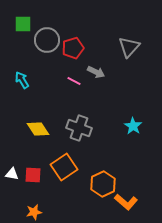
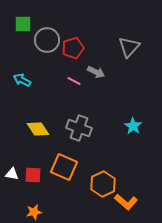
cyan arrow: rotated 30 degrees counterclockwise
orange square: rotated 32 degrees counterclockwise
